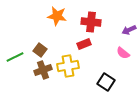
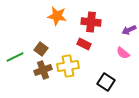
red rectangle: rotated 48 degrees clockwise
brown square: moved 1 px right, 1 px up
